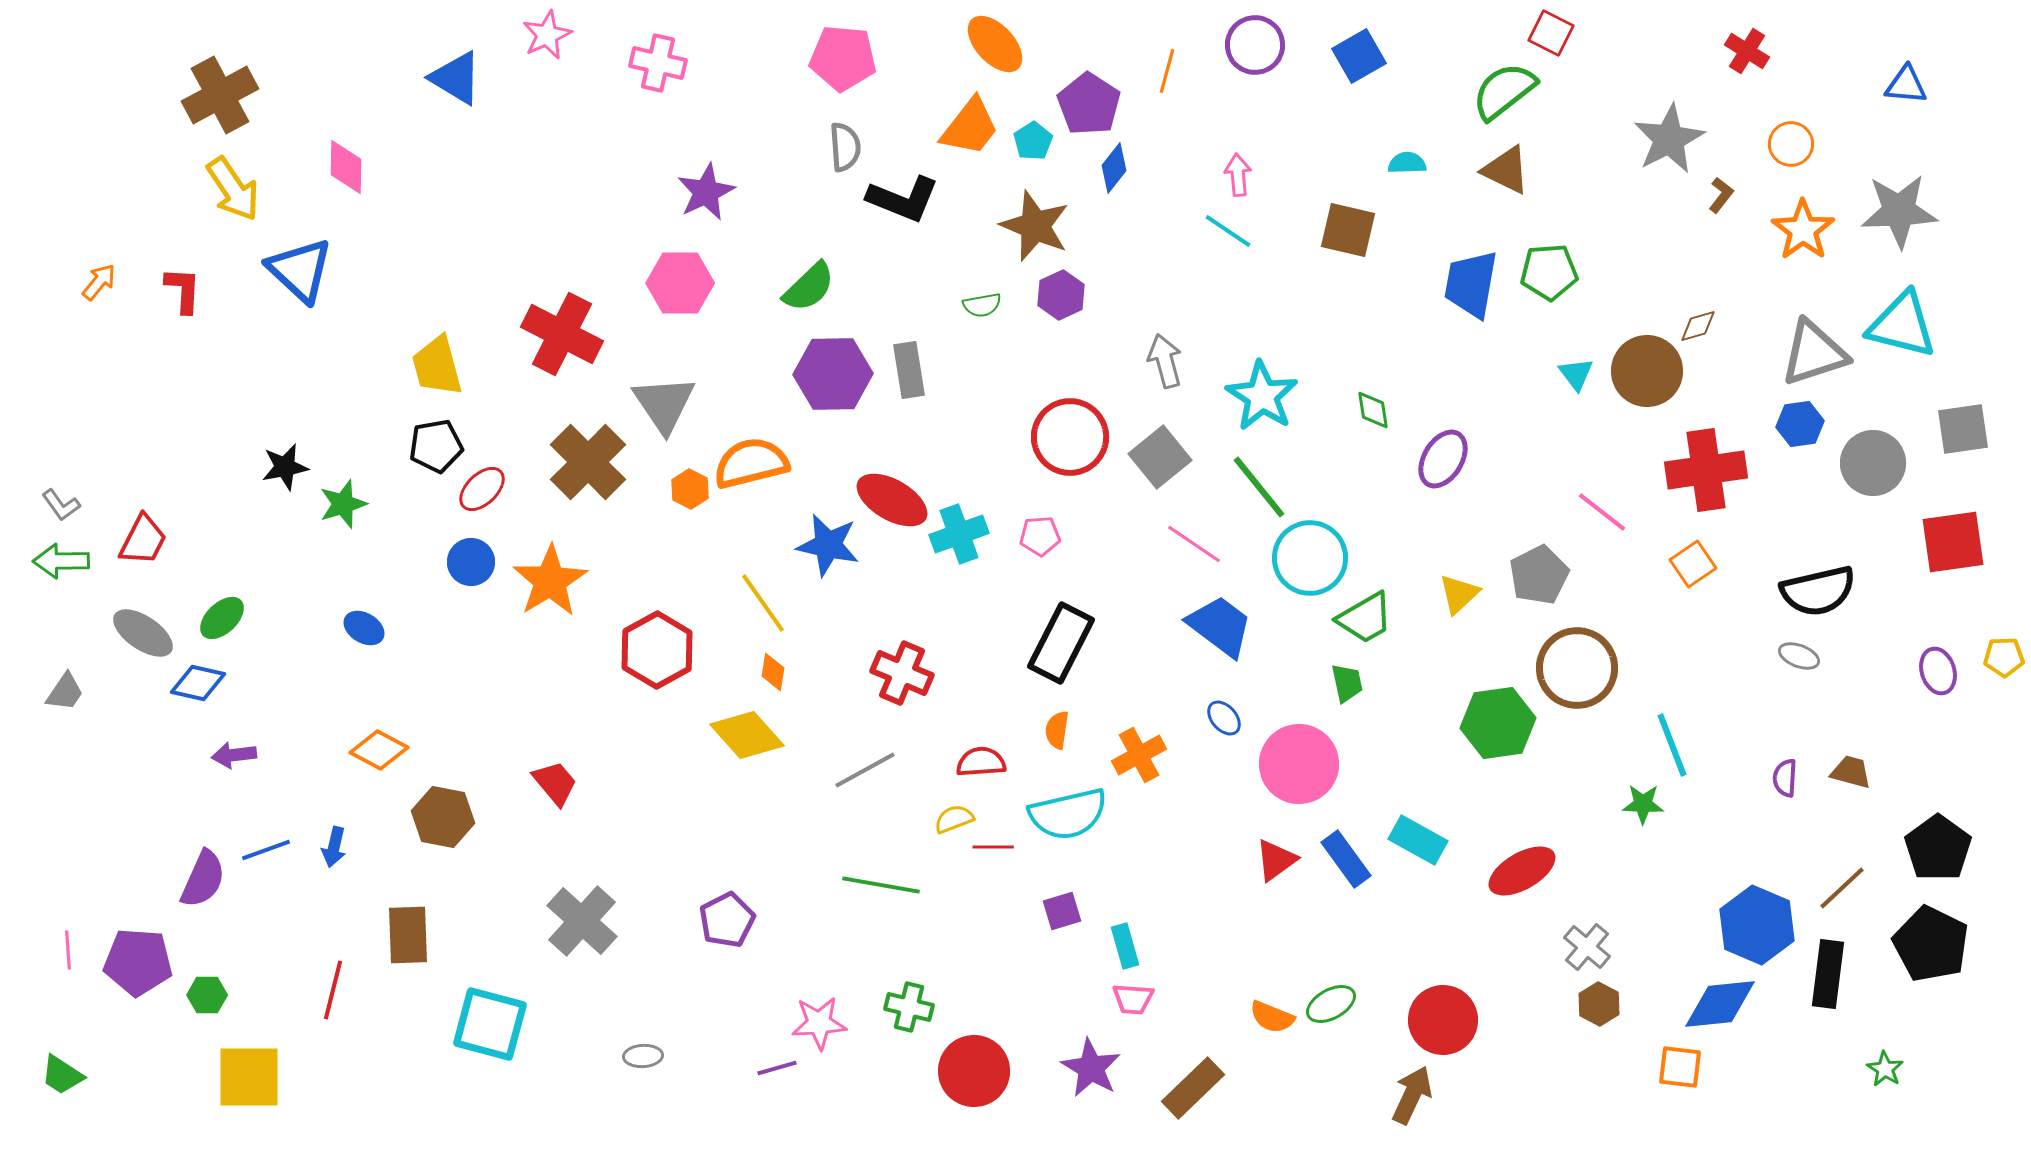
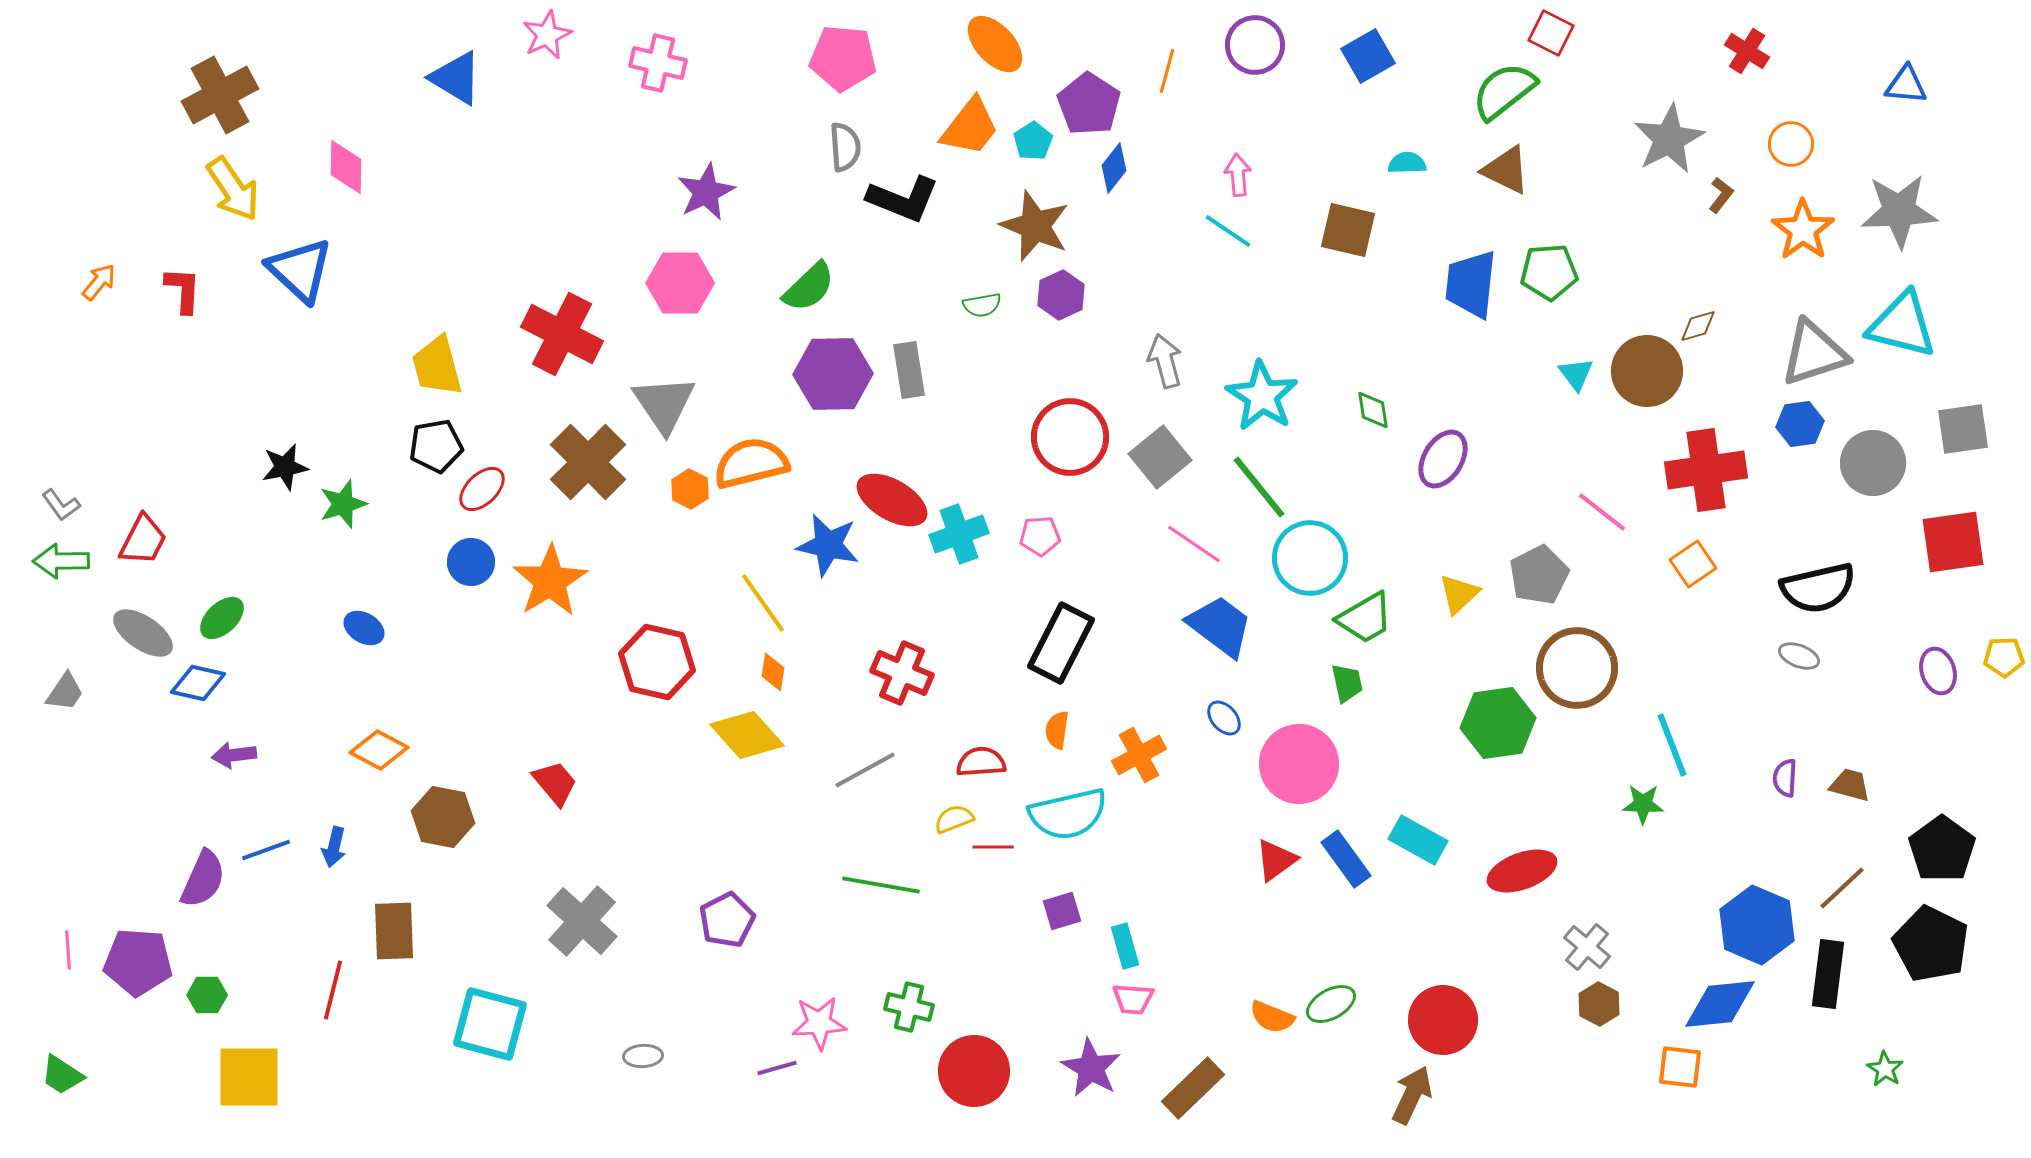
blue square at (1359, 56): moved 9 px right
blue trapezoid at (1471, 284): rotated 4 degrees counterclockwise
black semicircle at (1818, 591): moved 3 px up
red hexagon at (657, 650): moved 12 px down; rotated 18 degrees counterclockwise
brown trapezoid at (1851, 772): moved 1 px left, 13 px down
black pentagon at (1938, 848): moved 4 px right, 1 px down
red ellipse at (1522, 871): rotated 10 degrees clockwise
brown rectangle at (408, 935): moved 14 px left, 4 px up
